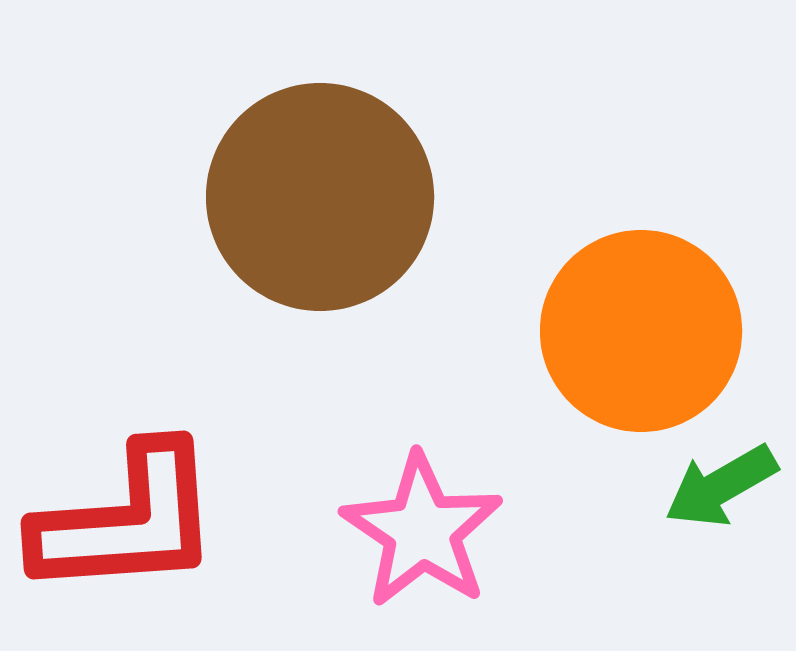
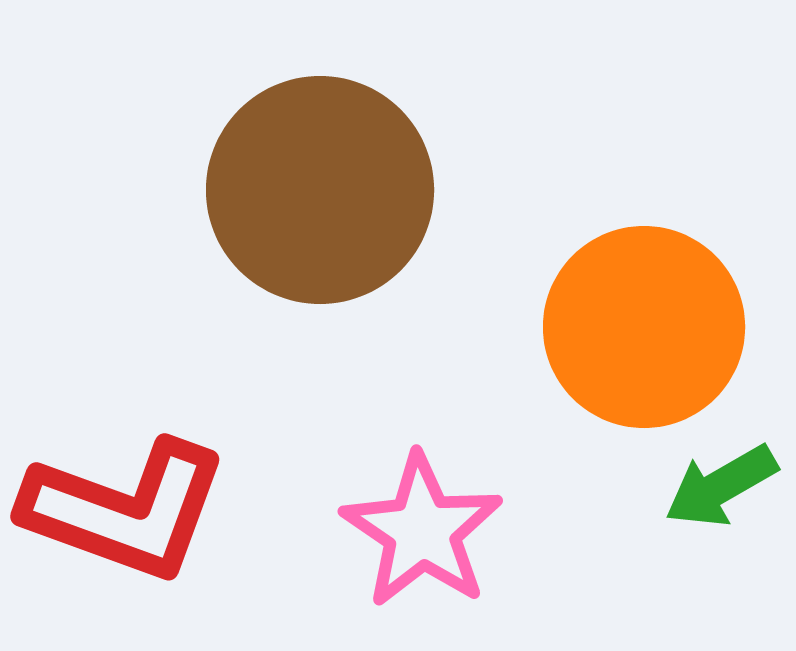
brown circle: moved 7 px up
orange circle: moved 3 px right, 4 px up
red L-shape: moved 2 px left, 11 px up; rotated 24 degrees clockwise
